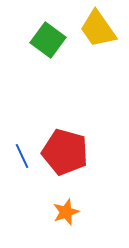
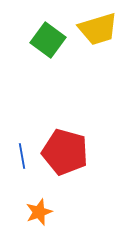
yellow trapezoid: rotated 72 degrees counterclockwise
blue line: rotated 15 degrees clockwise
orange star: moved 27 px left
